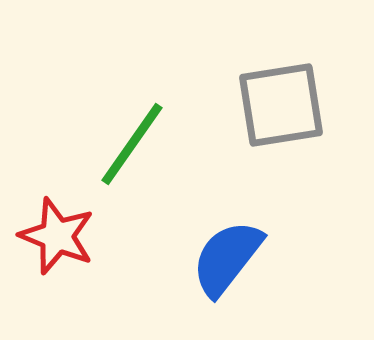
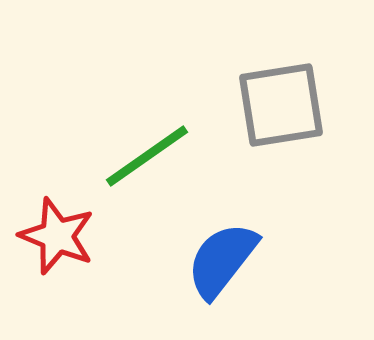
green line: moved 15 px right, 12 px down; rotated 20 degrees clockwise
blue semicircle: moved 5 px left, 2 px down
